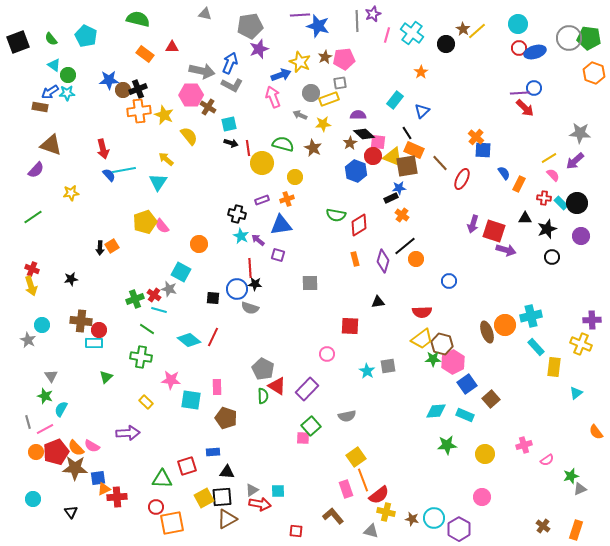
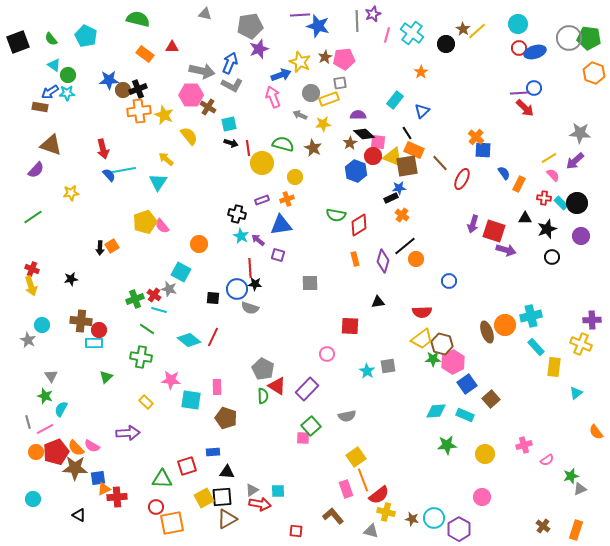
black triangle at (71, 512): moved 8 px right, 3 px down; rotated 24 degrees counterclockwise
